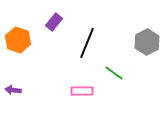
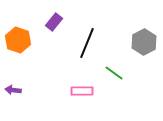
gray hexagon: moved 3 px left
